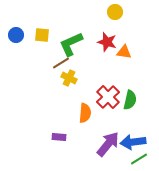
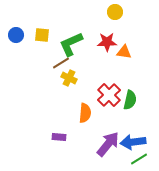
red star: rotated 18 degrees counterclockwise
red cross: moved 1 px right, 2 px up
